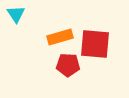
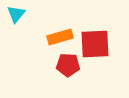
cyan triangle: rotated 12 degrees clockwise
red square: rotated 8 degrees counterclockwise
